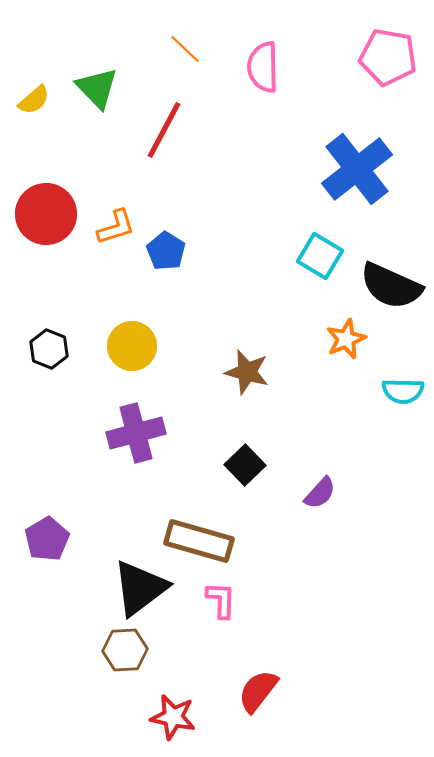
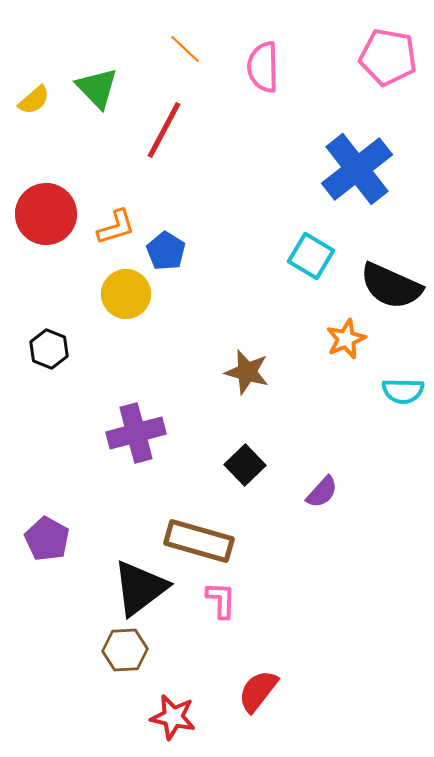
cyan square: moved 9 px left
yellow circle: moved 6 px left, 52 px up
purple semicircle: moved 2 px right, 1 px up
purple pentagon: rotated 12 degrees counterclockwise
